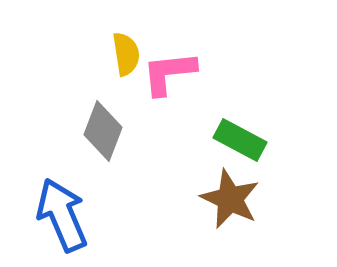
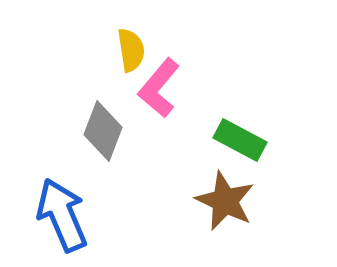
yellow semicircle: moved 5 px right, 4 px up
pink L-shape: moved 10 px left, 15 px down; rotated 44 degrees counterclockwise
brown star: moved 5 px left, 2 px down
